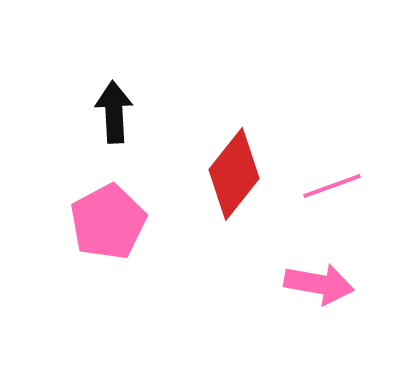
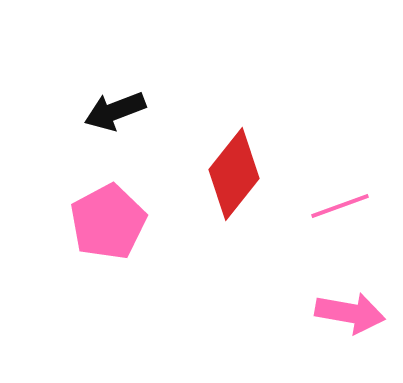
black arrow: moved 1 px right, 1 px up; rotated 108 degrees counterclockwise
pink line: moved 8 px right, 20 px down
pink arrow: moved 31 px right, 29 px down
